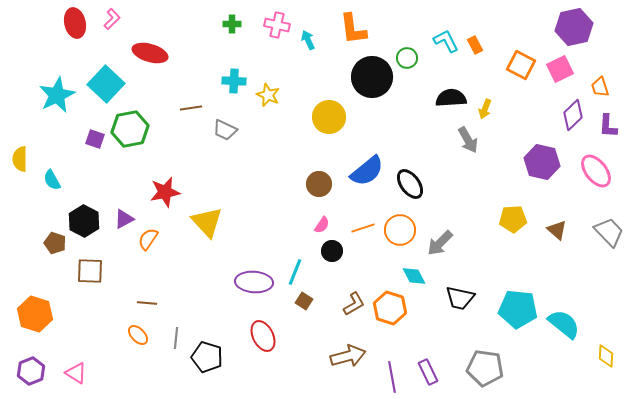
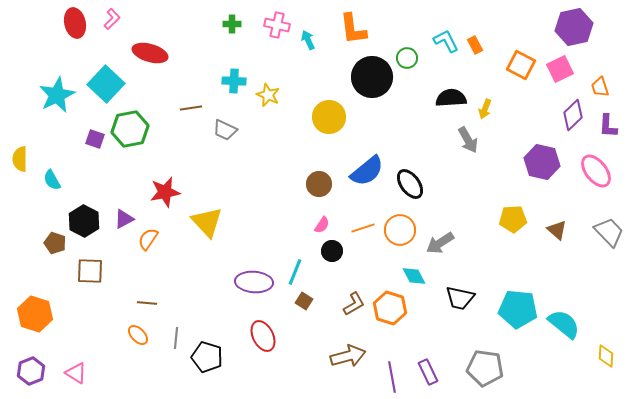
gray arrow at (440, 243): rotated 12 degrees clockwise
